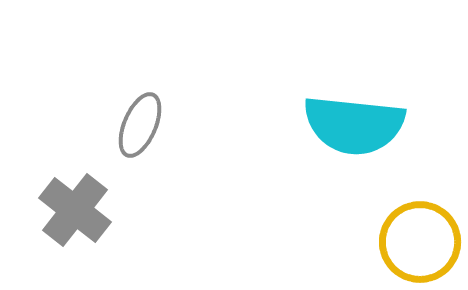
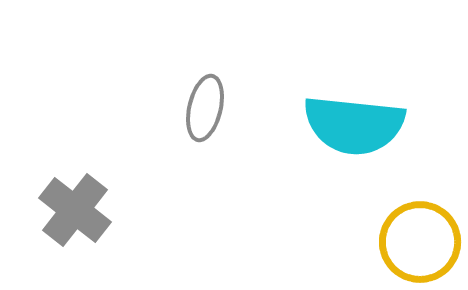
gray ellipse: moved 65 px right, 17 px up; rotated 10 degrees counterclockwise
